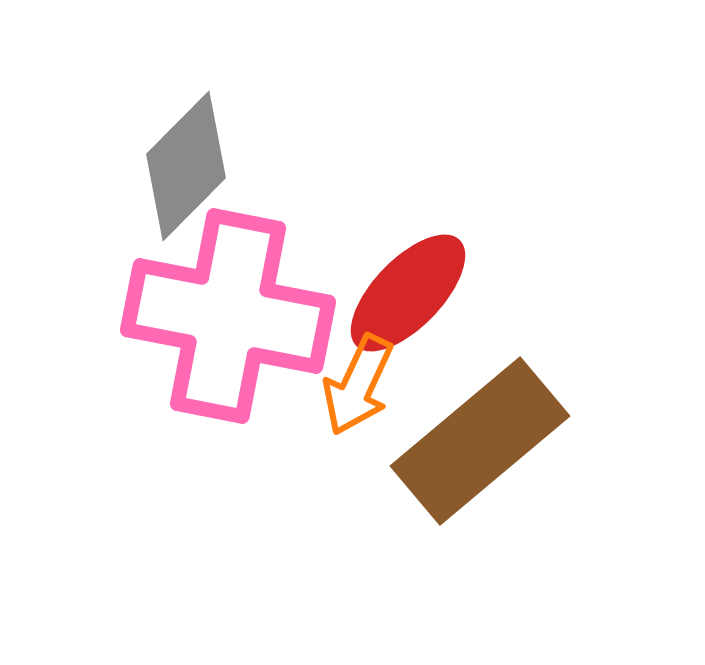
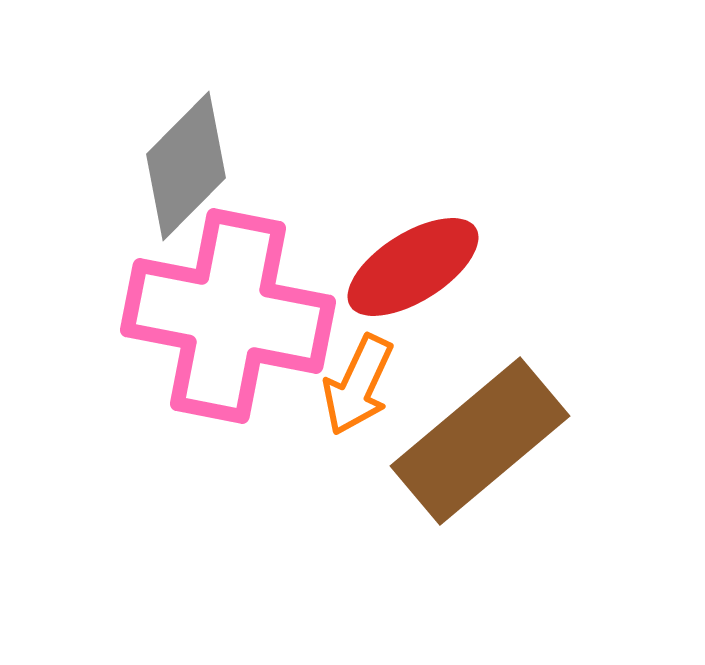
red ellipse: moved 5 px right, 26 px up; rotated 14 degrees clockwise
